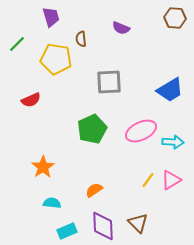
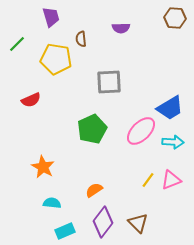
purple semicircle: rotated 24 degrees counterclockwise
blue trapezoid: moved 18 px down
pink ellipse: rotated 20 degrees counterclockwise
orange star: rotated 10 degrees counterclockwise
pink triangle: rotated 10 degrees clockwise
purple diamond: moved 4 px up; rotated 40 degrees clockwise
cyan rectangle: moved 2 px left
